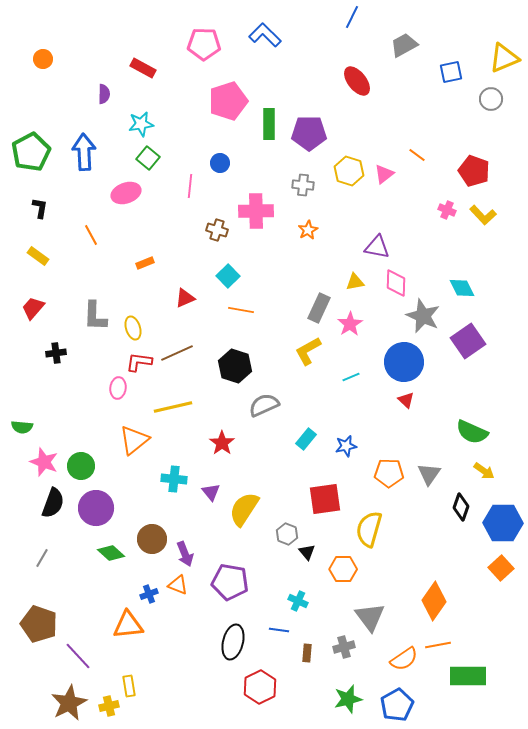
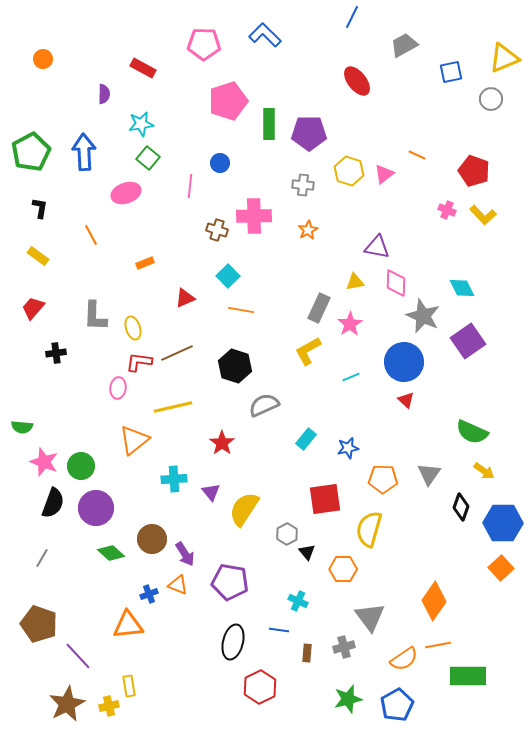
orange line at (417, 155): rotated 12 degrees counterclockwise
pink cross at (256, 211): moved 2 px left, 5 px down
blue star at (346, 446): moved 2 px right, 2 px down
orange pentagon at (389, 473): moved 6 px left, 6 px down
cyan cross at (174, 479): rotated 10 degrees counterclockwise
gray hexagon at (287, 534): rotated 10 degrees clockwise
purple arrow at (185, 554): rotated 10 degrees counterclockwise
brown star at (69, 703): moved 2 px left, 1 px down
